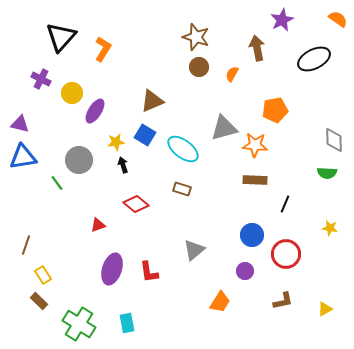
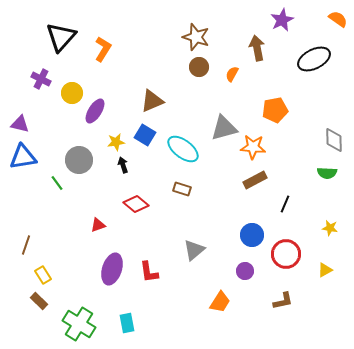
orange star at (255, 145): moved 2 px left, 2 px down
brown rectangle at (255, 180): rotated 30 degrees counterclockwise
yellow triangle at (325, 309): moved 39 px up
